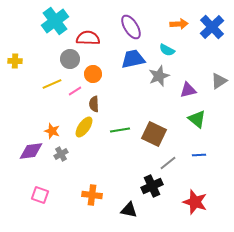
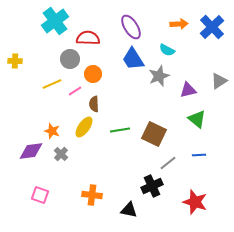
blue trapezoid: rotated 110 degrees counterclockwise
gray cross: rotated 16 degrees counterclockwise
